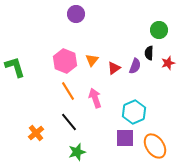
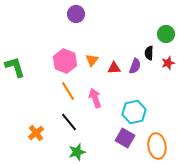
green circle: moved 7 px right, 4 px down
red triangle: rotated 32 degrees clockwise
cyan hexagon: rotated 10 degrees clockwise
purple square: rotated 30 degrees clockwise
orange ellipse: moved 2 px right; rotated 25 degrees clockwise
